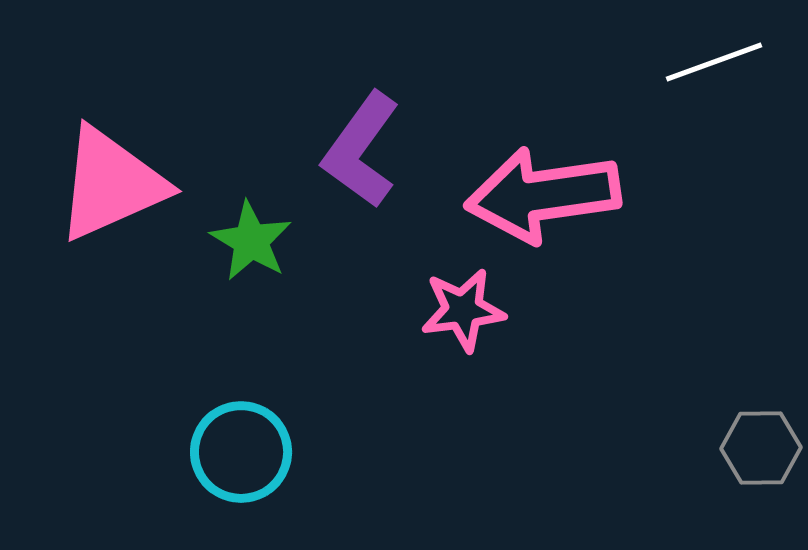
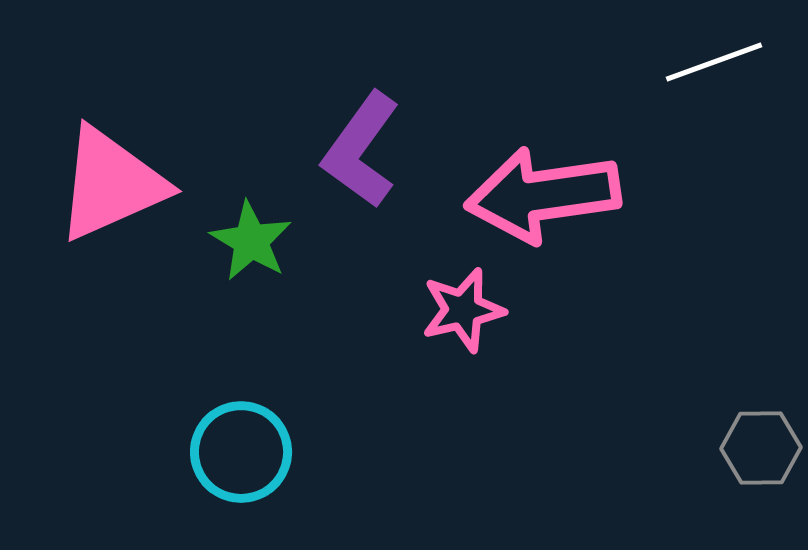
pink star: rotated 6 degrees counterclockwise
